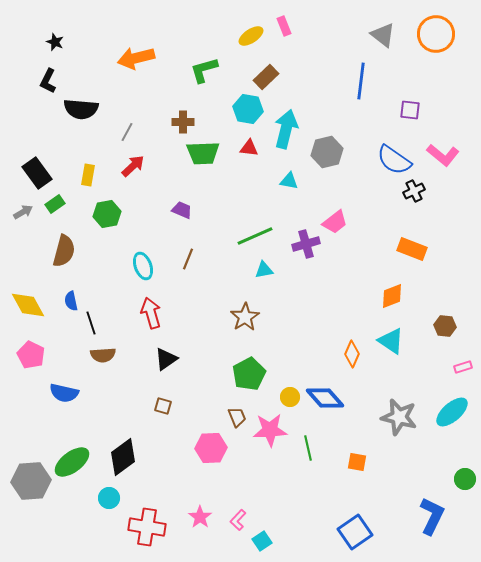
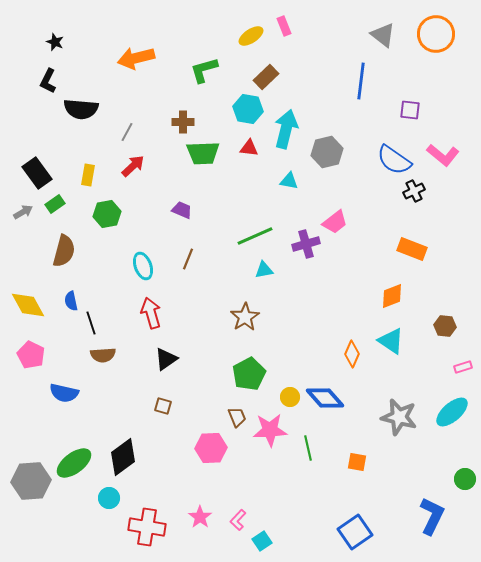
green ellipse at (72, 462): moved 2 px right, 1 px down
